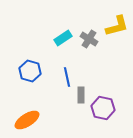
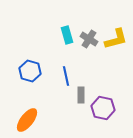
yellow L-shape: moved 1 px left, 13 px down
cyan rectangle: moved 4 px right, 3 px up; rotated 72 degrees counterclockwise
blue line: moved 1 px left, 1 px up
orange ellipse: rotated 20 degrees counterclockwise
